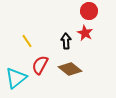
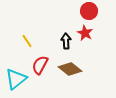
cyan triangle: moved 1 px down
